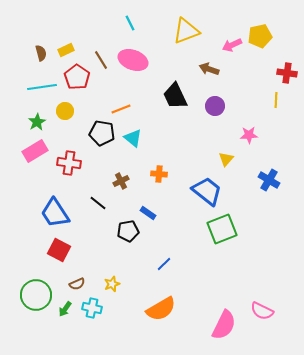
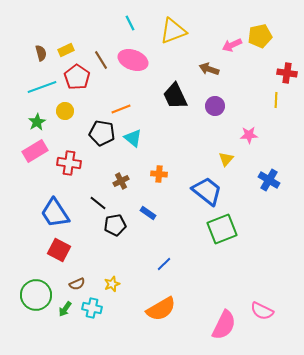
yellow triangle at (186, 31): moved 13 px left
cyan line at (42, 87): rotated 12 degrees counterclockwise
black pentagon at (128, 231): moved 13 px left, 6 px up
